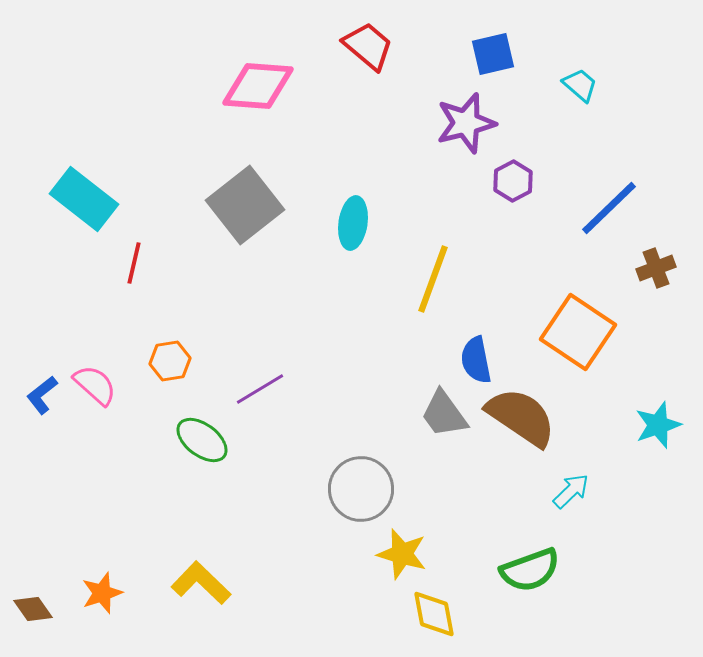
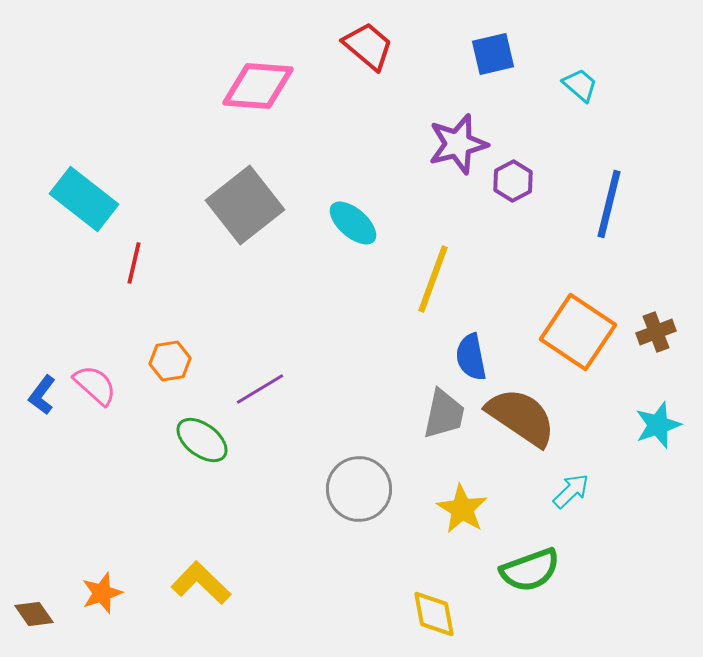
purple star: moved 8 px left, 21 px down
blue line: moved 4 px up; rotated 32 degrees counterclockwise
cyan ellipse: rotated 57 degrees counterclockwise
brown cross: moved 64 px down
blue semicircle: moved 5 px left, 3 px up
blue L-shape: rotated 15 degrees counterclockwise
gray trapezoid: rotated 132 degrees counterclockwise
gray circle: moved 2 px left
yellow star: moved 60 px right, 45 px up; rotated 15 degrees clockwise
brown diamond: moved 1 px right, 5 px down
